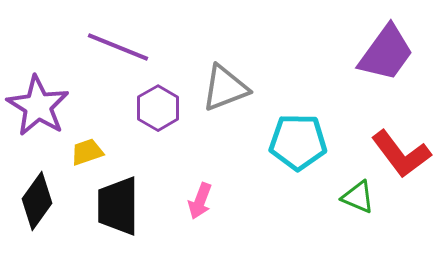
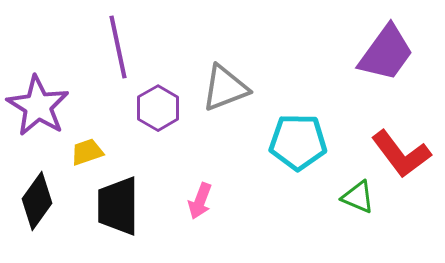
purple line: rotated 56 degrees clockwise
